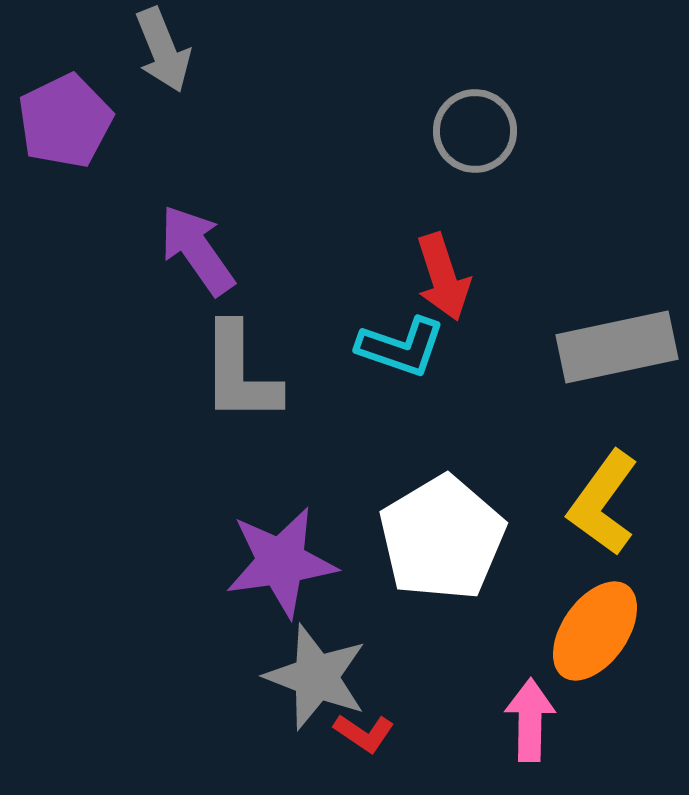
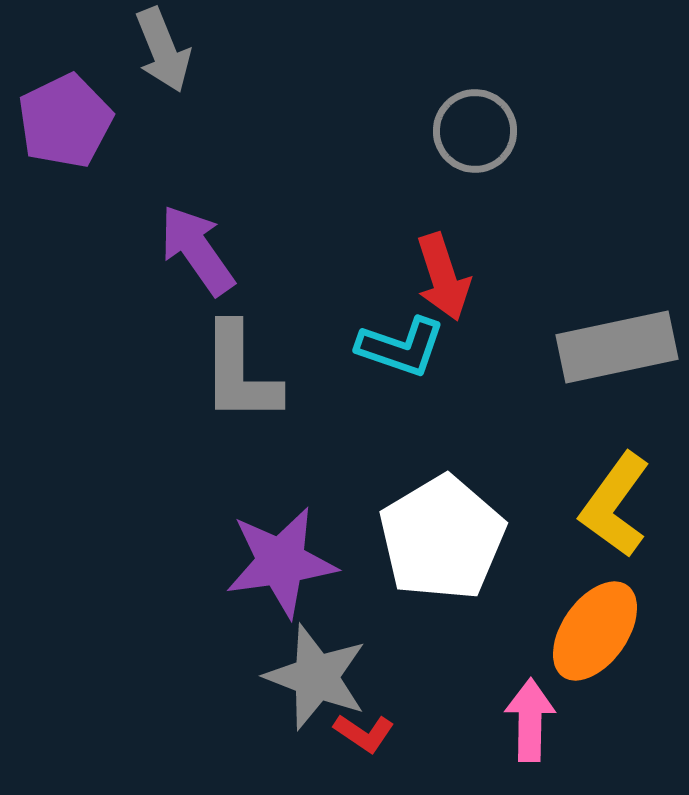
yellow L-shape: moved 12 px right, 2 px down
